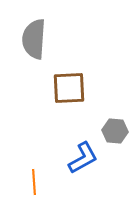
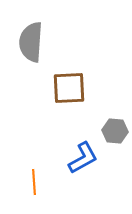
gray semicircle: moved 3 px left, 3 px down
